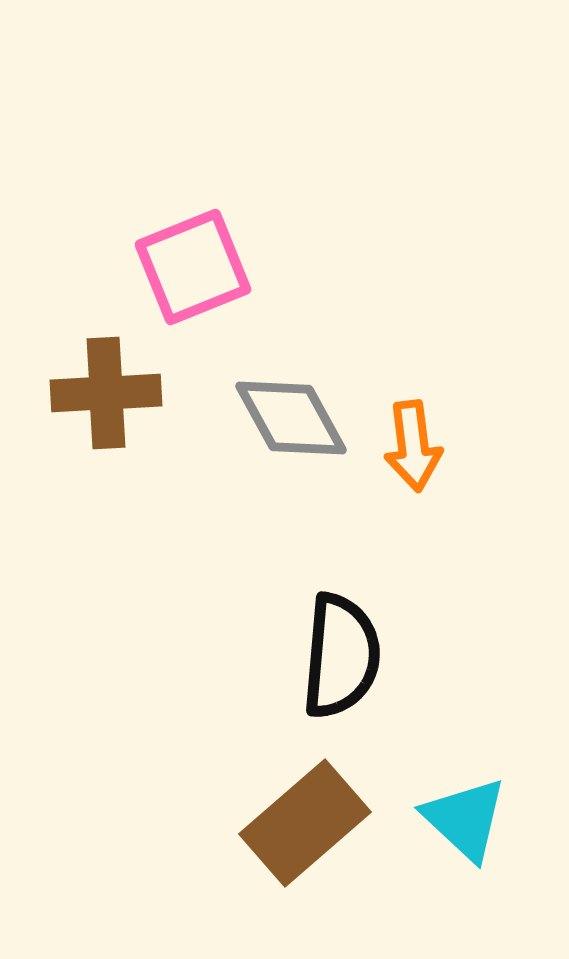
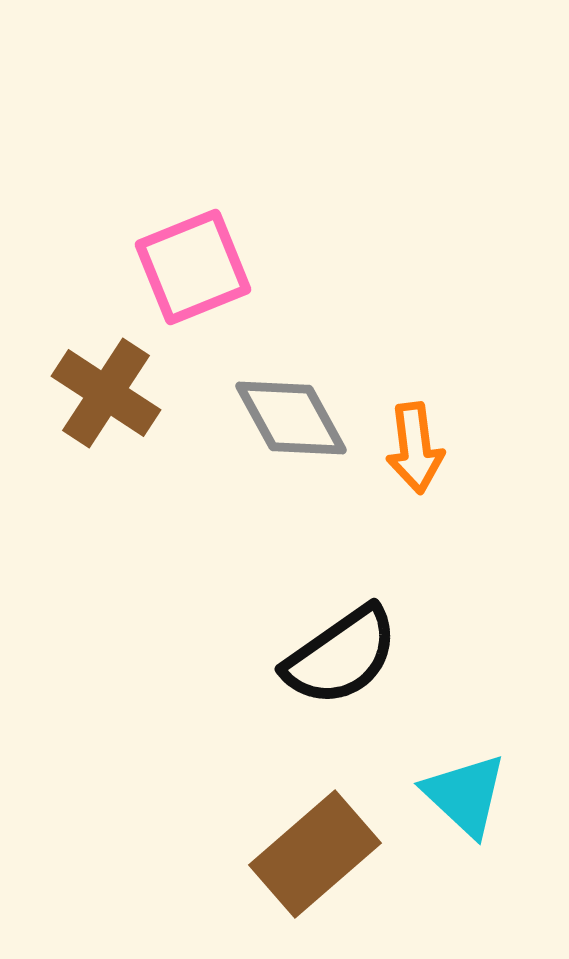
brown cross: rotated 36 degrees clockwise
orange arrow: moved 2 px right, 2 px down
black semicircle: rotated 50 degrees clockwise
cyan triangle: moved 24 px up
brown rectangle: moved 10 px right, 31 px down
